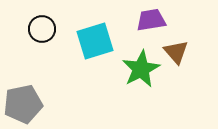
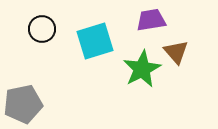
green star: moved 1 px right
